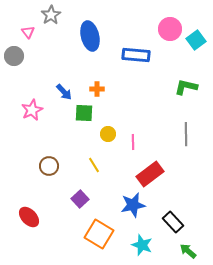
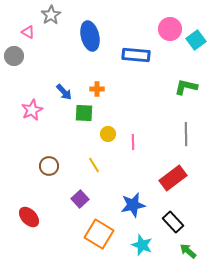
pink triangle: rotated 24 degrees counterclockwise
red rectangle: moved 23 px right, 4 px down
